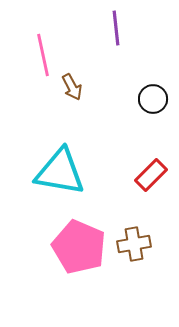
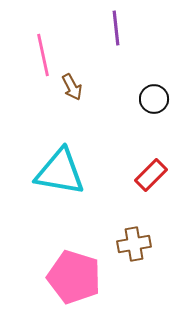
black circle: moved 1 px right
pink pentagon: moved 5 px left, 30 px down; rotated 6 degrees counterclockwise
